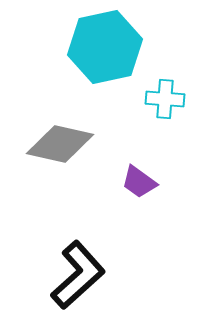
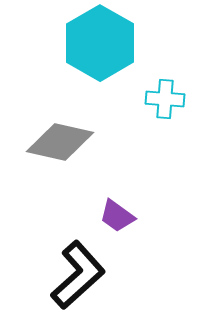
cyan hexagon: moved 5 px left, 4 px up; rotated 18 degrees counterclockwise
gray diamond: moved 2 px up
purple trapezoid: moved 22 px left, 34 px down
